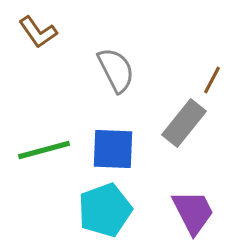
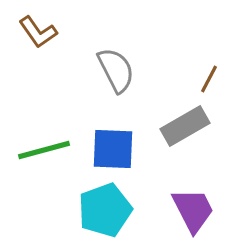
brown line: moved 3 px left, 1 px up
gray rectangle: moved 1 px right, 3 px down; rotated 21 degrees clockwise
purple trapezoid: moved 2 px up
